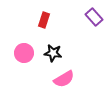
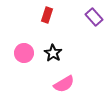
red rectangle: moved 3 px right, 5 px up
black star: rotated 24 degrees clockwise
pink semicircle: moved 5 px down
